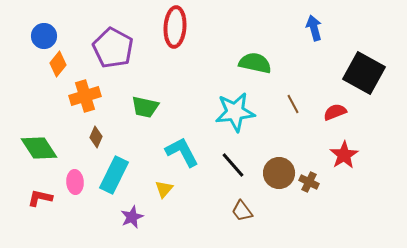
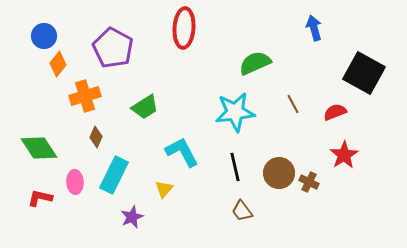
red ellipse: moved 9 px right, 1 px down
green semicircle: rotated 36 degrees counterclockwise
green trapezoid: rotated 44 degrees counterclockwise
black line: moved 2 px right, 2 px down; rotated 28 degrees clockwise
